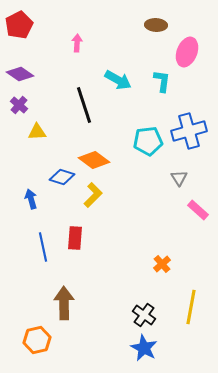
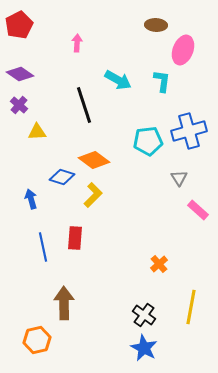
pink ellipse: moved 4 px left, 2 px up
orange cross: moved 3 px left
